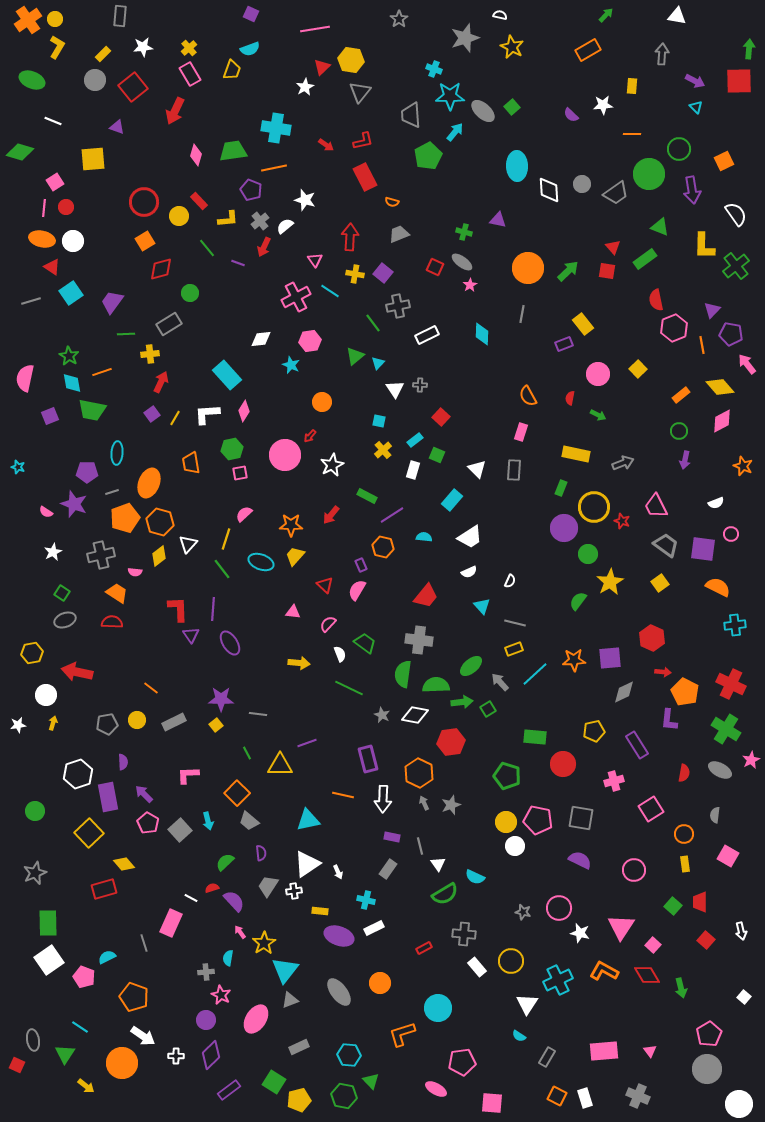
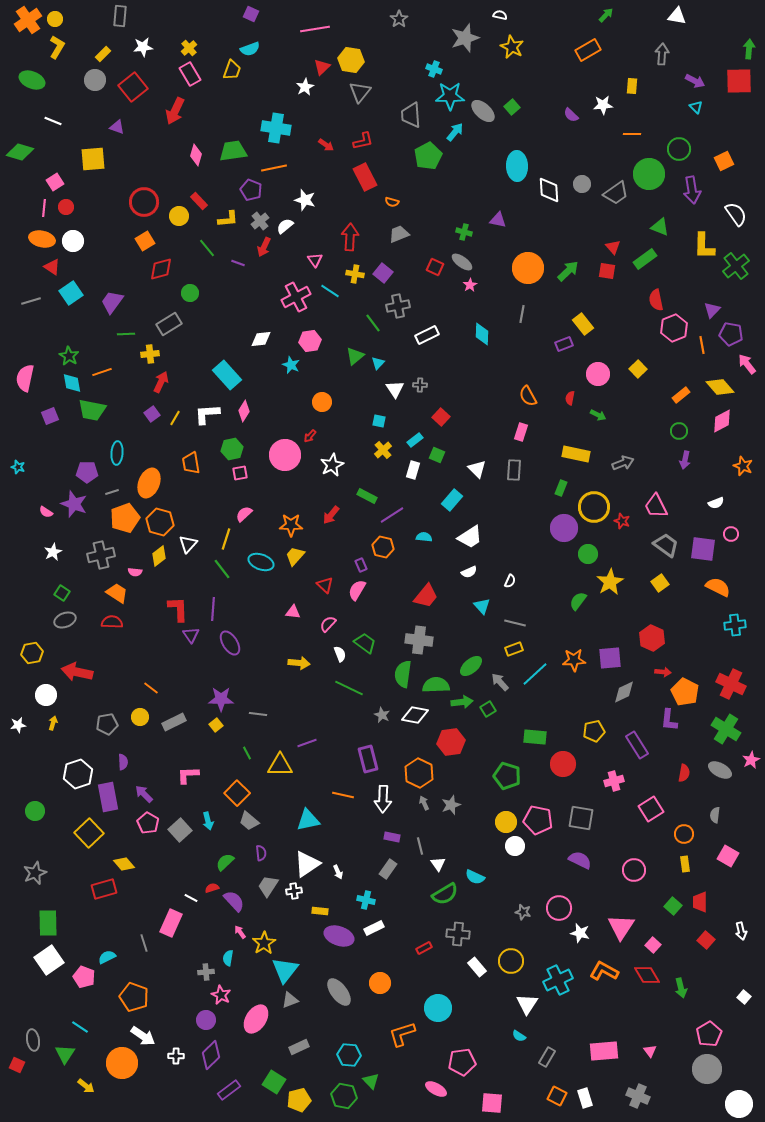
yellow circle at (137, 720): moved 3 px right, 3 px up
gray cross at (464, 934): moved 6 px left
